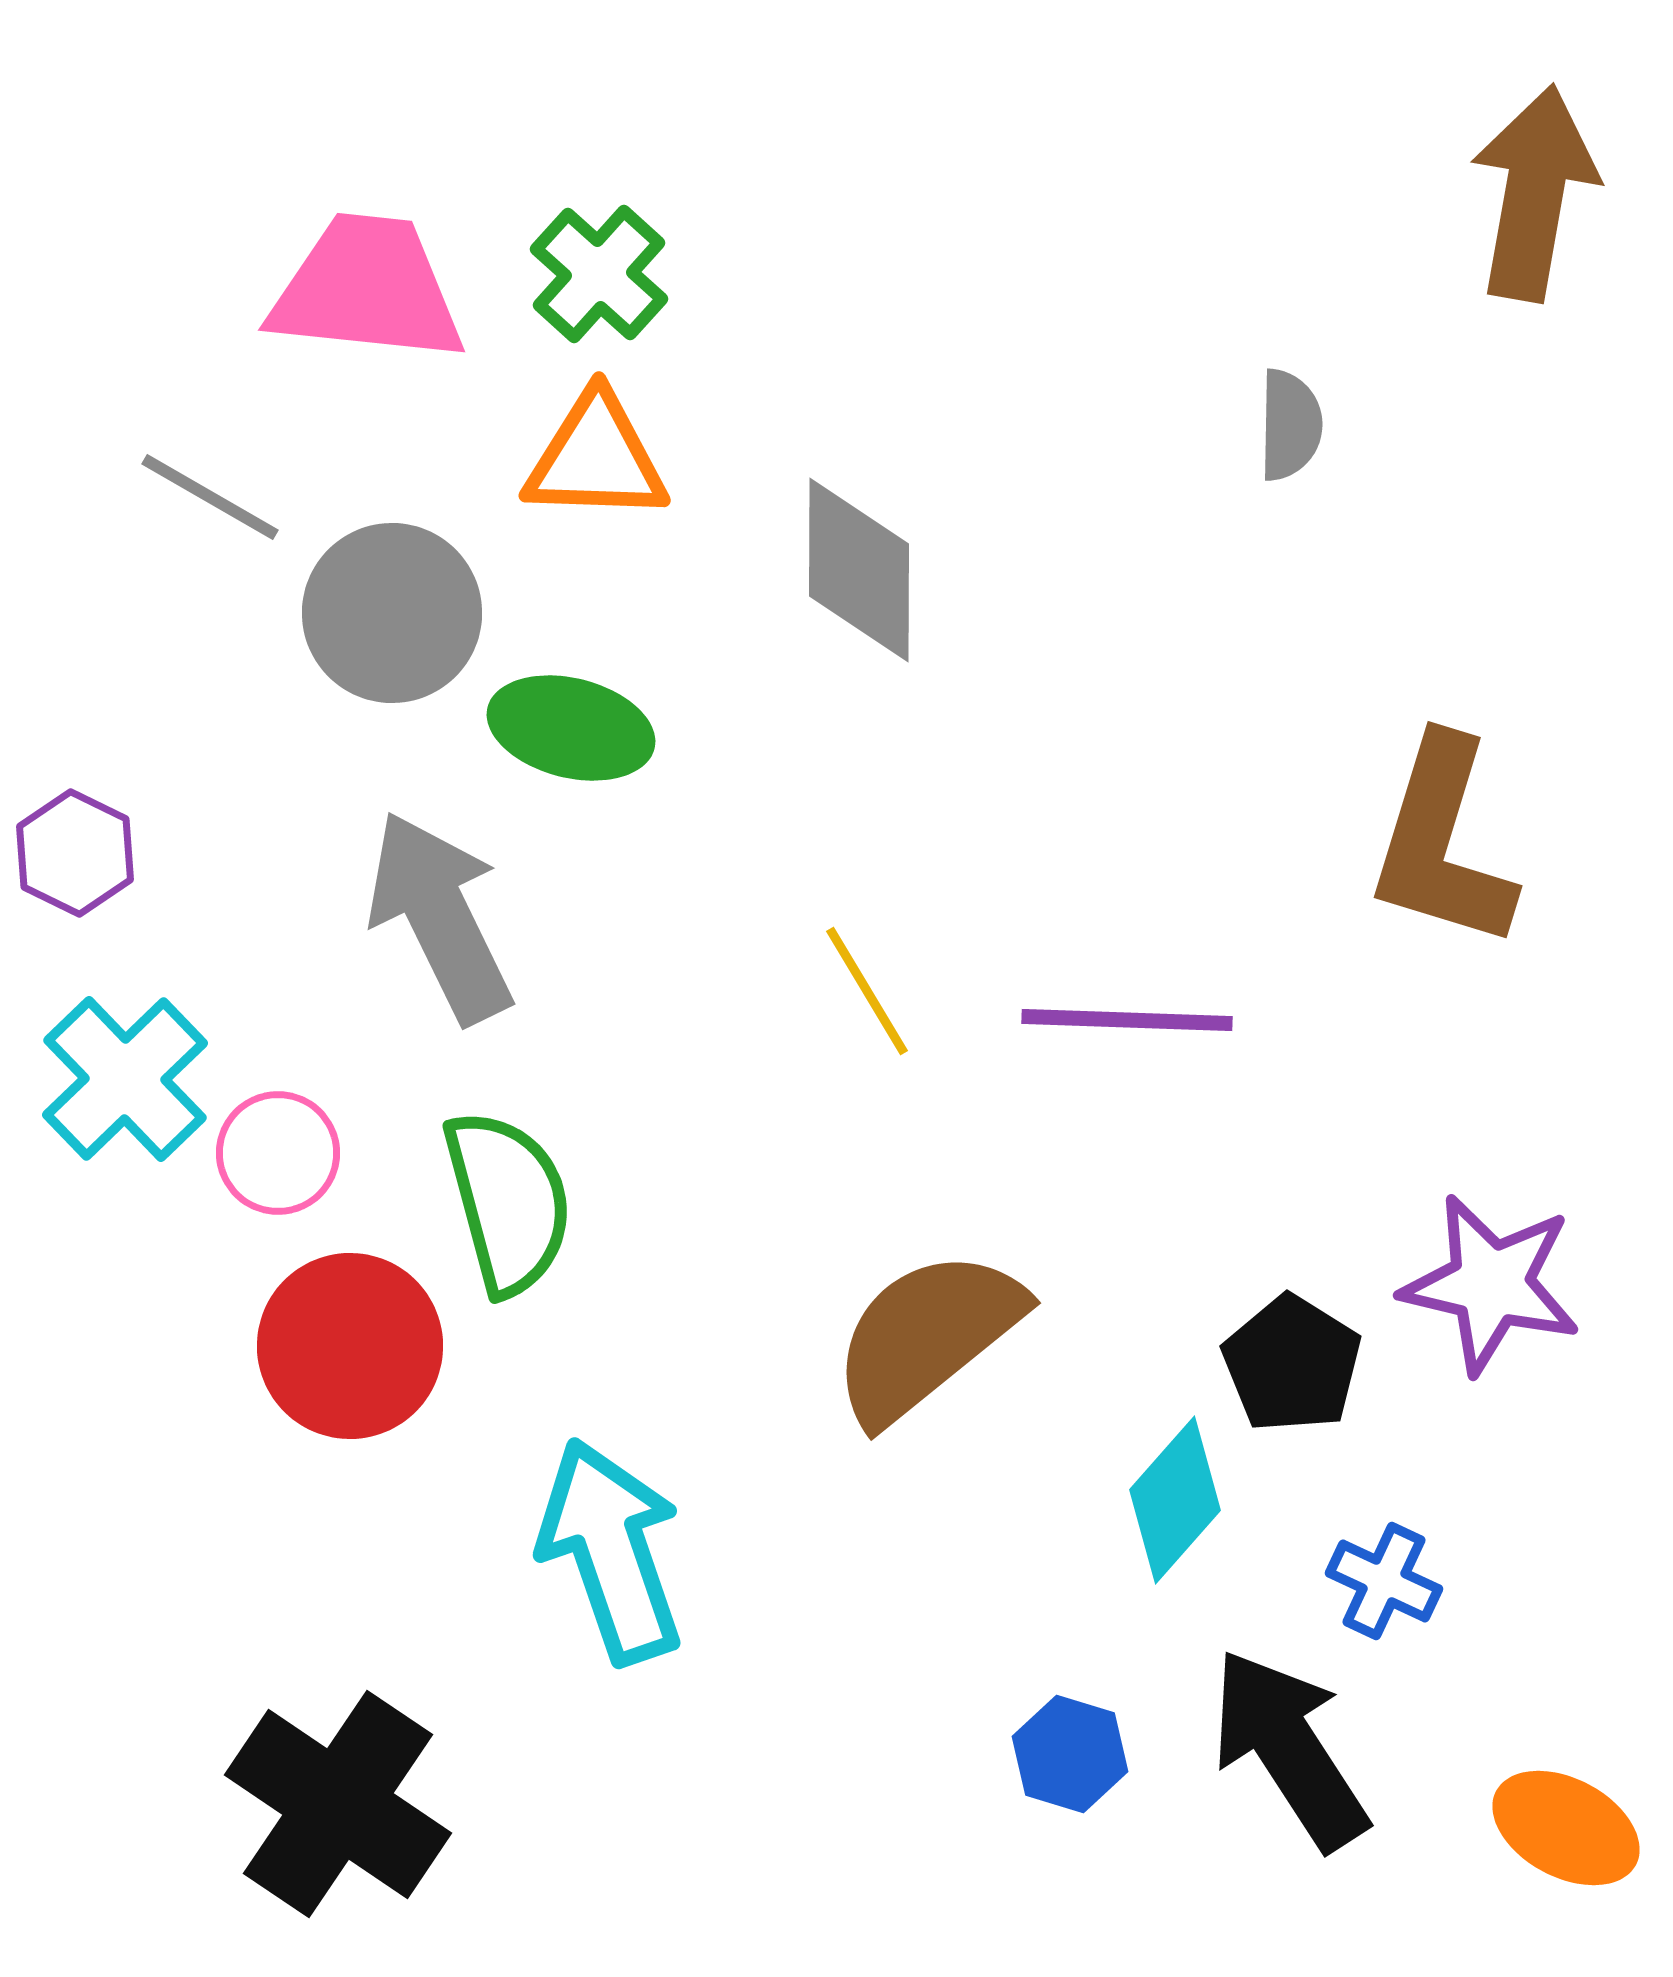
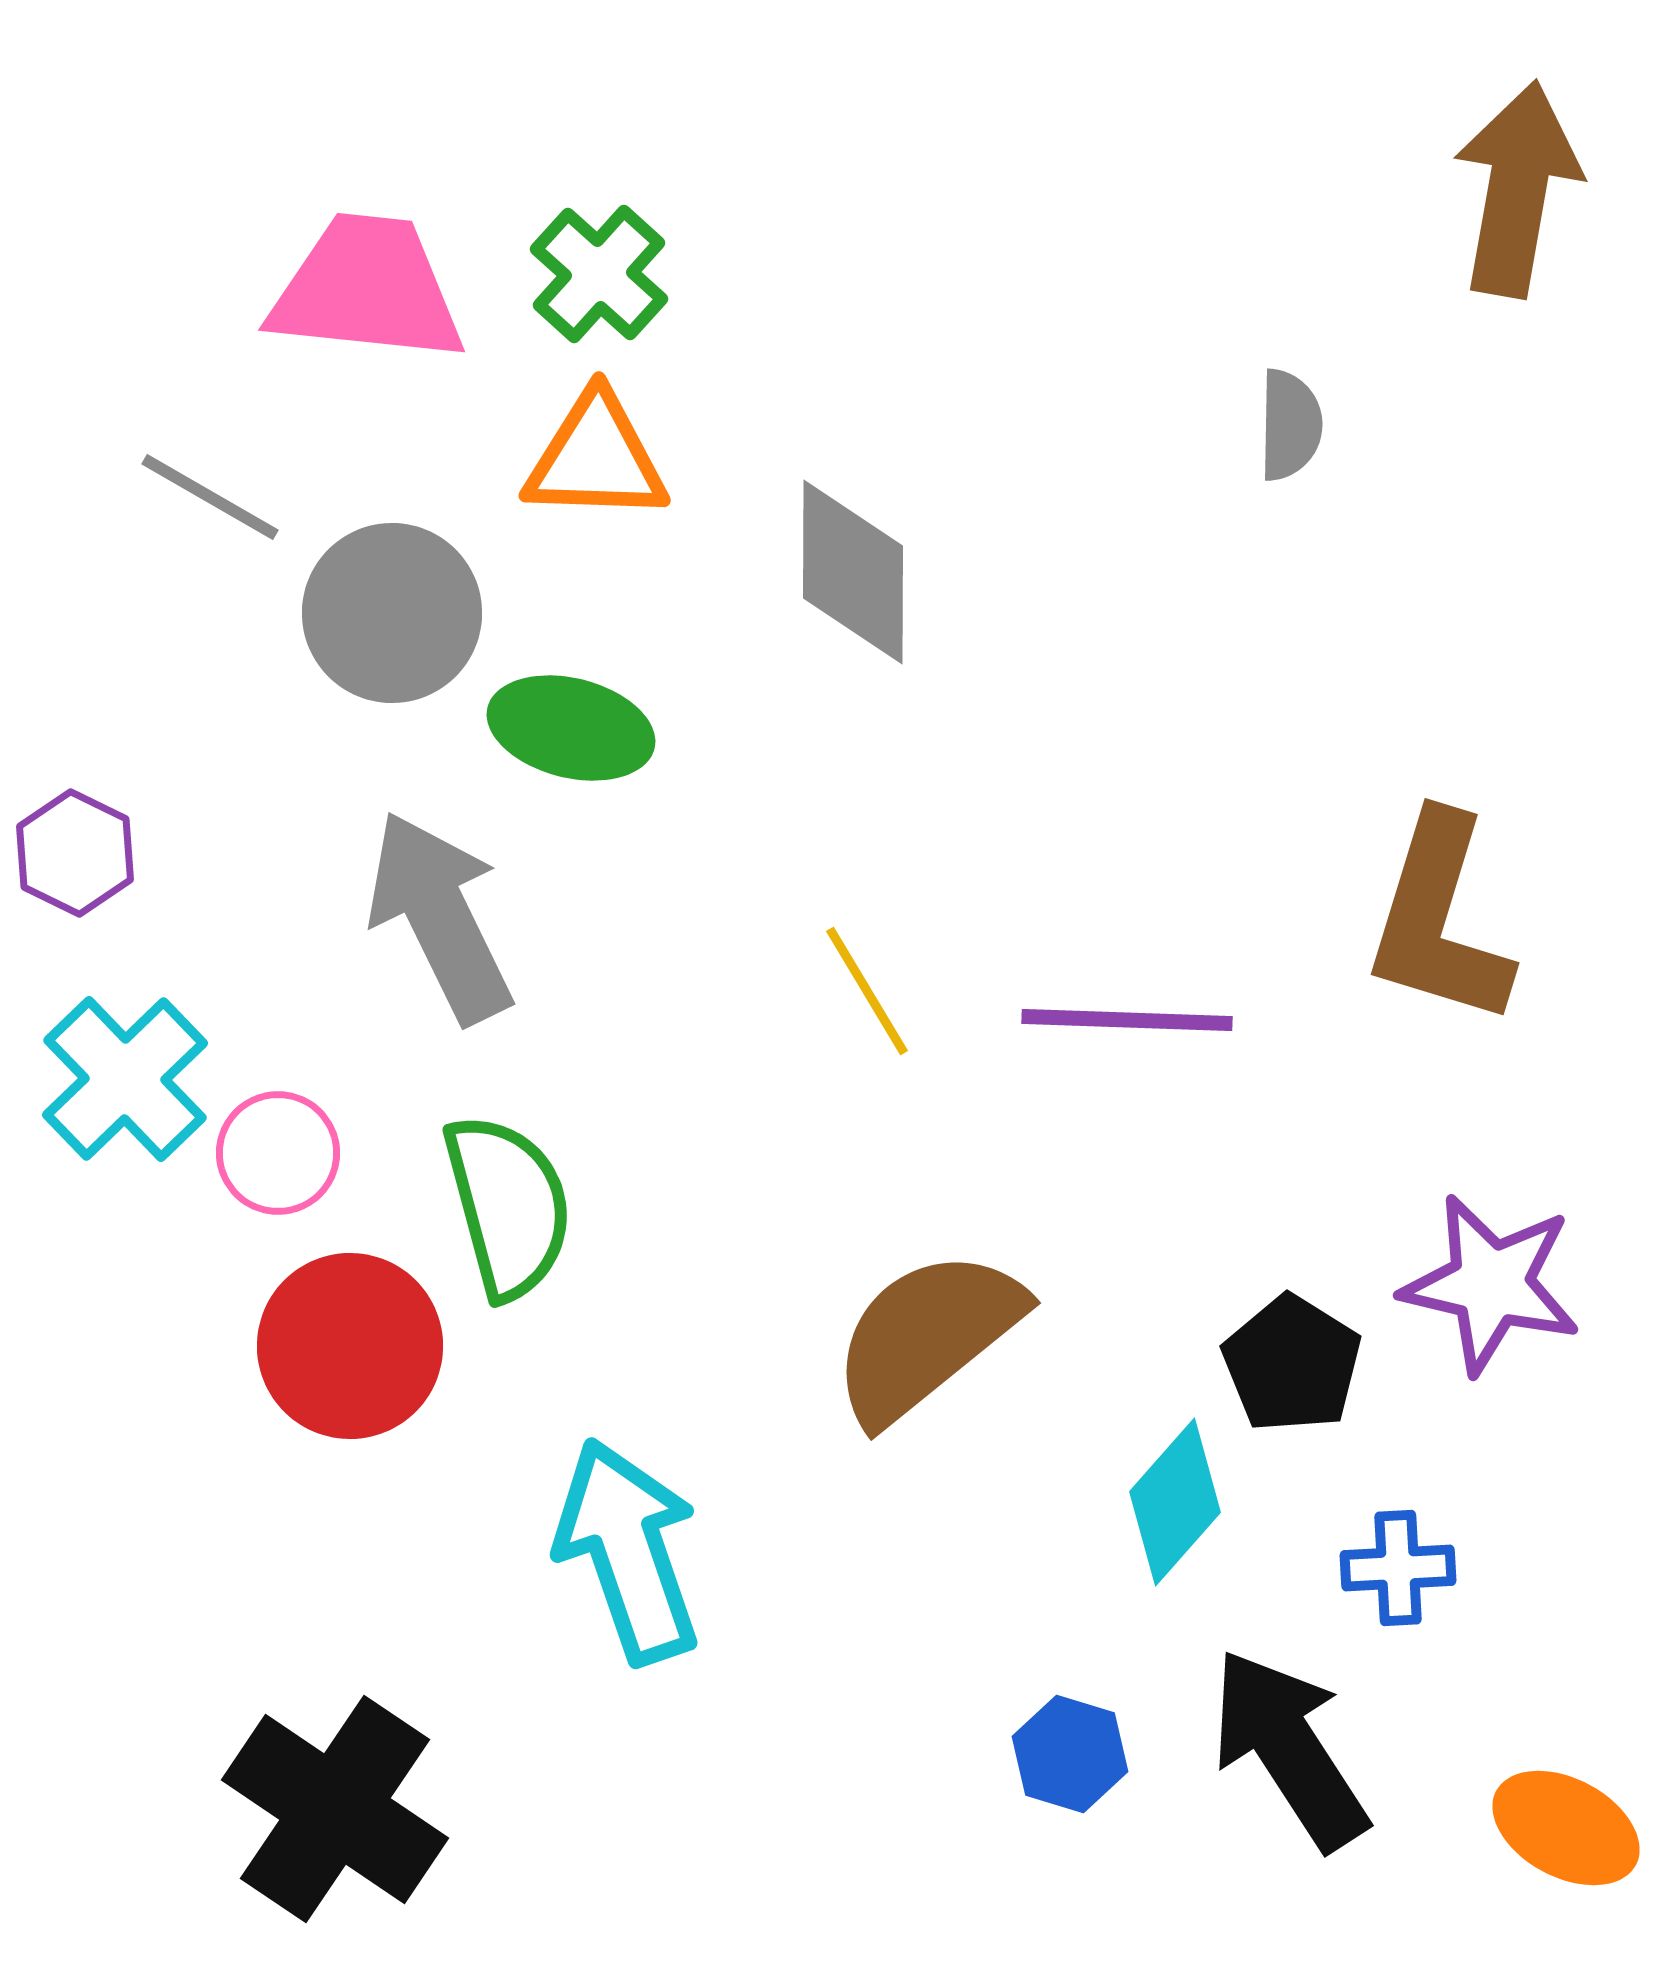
brown arrow: moved 17 px left, 4 px up
gray diamond: moved 6 px left, 2 px down
brown L-shape: moved 3 px left, 77 px down
green semicircle: moved 4 px down
cyan diamond: moved 2 px down
cyan arrow: moved 17 px right
blue cross: moved 14 px right, 13 px up; rotated 28 degrees counterclockwise
black cross: moved 3 px left, 5 px down
